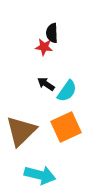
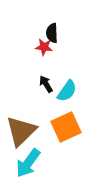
black arrow: rotated 24 degrees clockwise
cyan arrow: moved 12 px left, 12 px up; rotated 112 degrees clockwise
